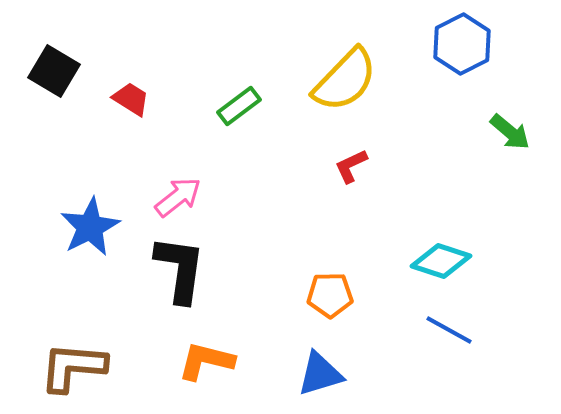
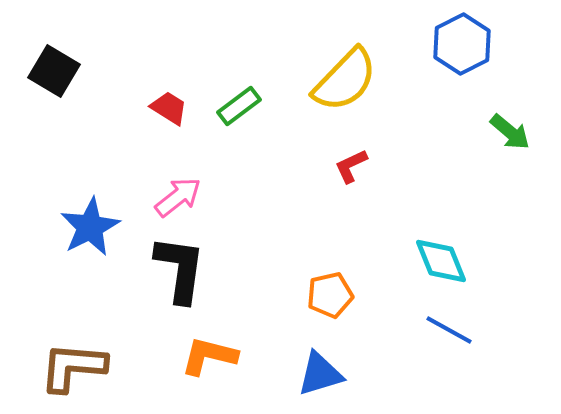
red trapezoid: moved 38 px right, 9 px down
cyan diamond: rotated 50 degrees clockwise
orange pentagon: rotated 12 degrees counterclockwise
orange L-shape: moved 3 px right, 5 px up
